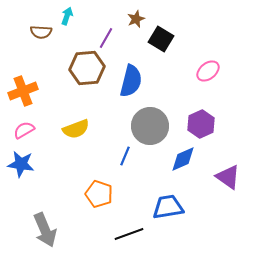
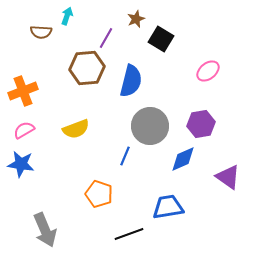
purple hexagon: rotated 16 degrees clockwise
